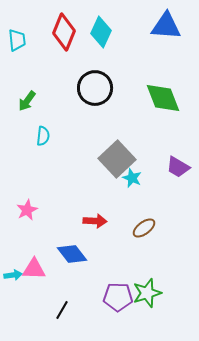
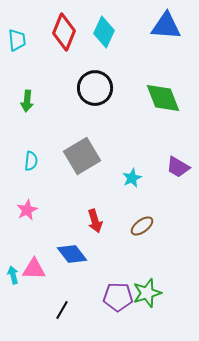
cyan diamond: moved 3 px right
green arrow: rotated 30 degrees counterclockwise
cyan semicircle: moved 12 px left, 25 px down
gray square: moved 35 px left, 3 px up; rotated 12 degrees clockwise
cyan star: rotated 24 degrees clockwise
red arrow: rotated 70 degrees clockwise
brown ellipse: moved 2 px left, 2 px up
cyan arrow: rotated 96 degrees counterclockwise
